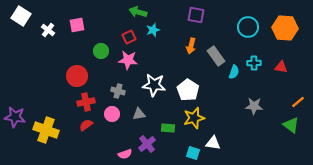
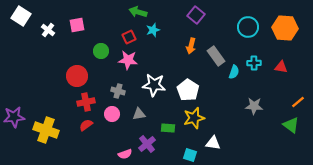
purple square: rotated 30 degrees clockwise
purple star: moved 1 px left; rotated 15 degrees counterclockwise
cyan square: moved 3 px left, 2 px down
